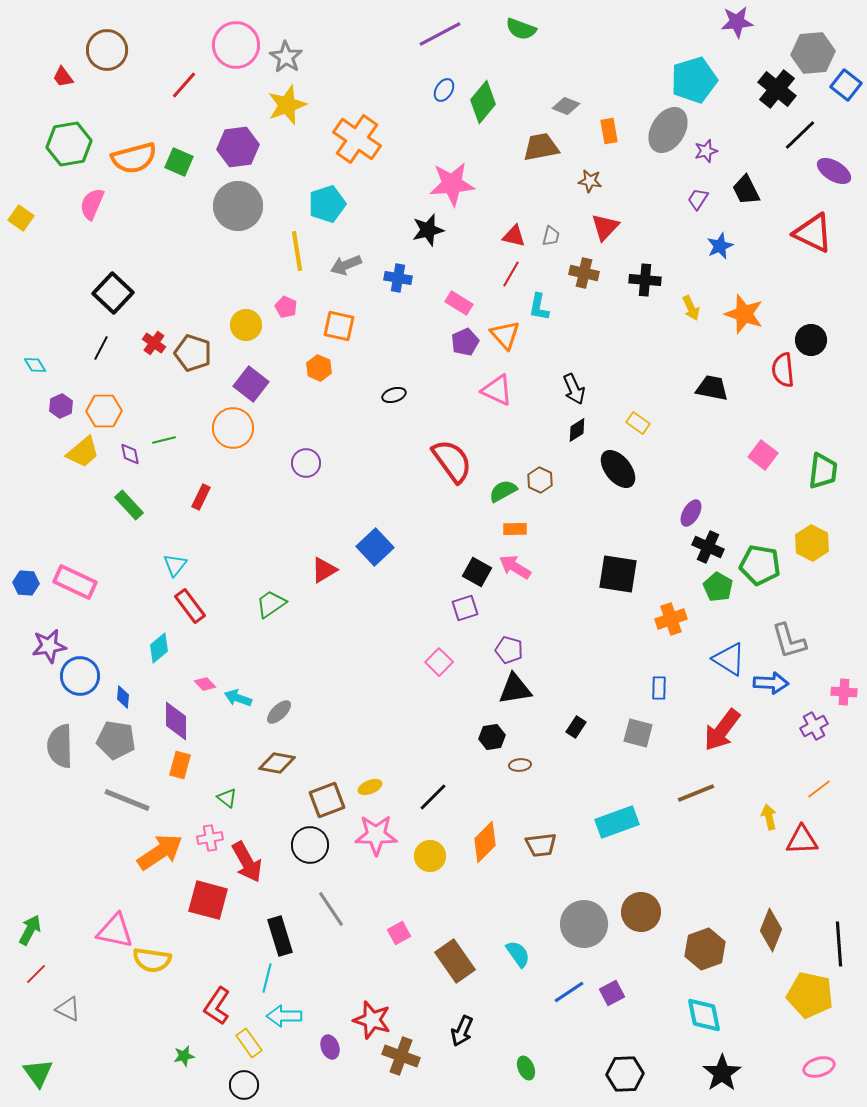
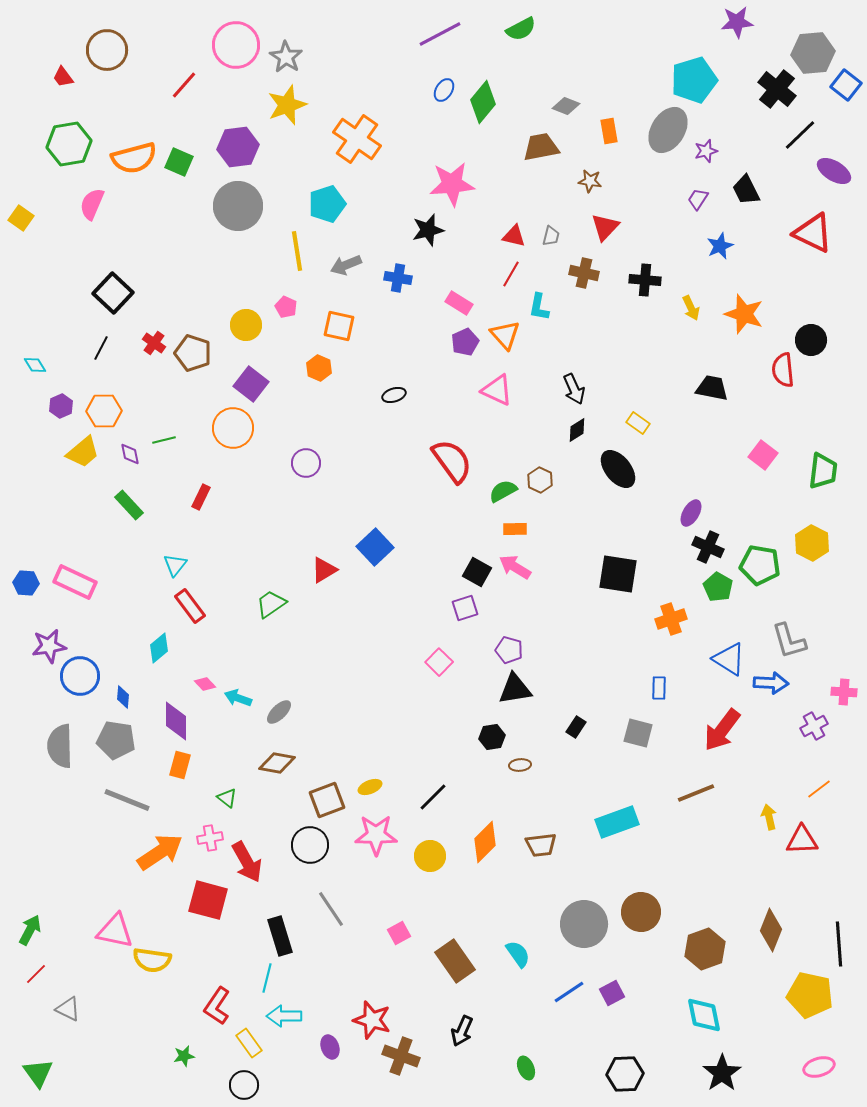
green semicircle at (521, 29): rotated 48 degrees counterclockwise
